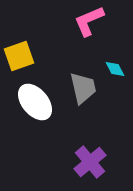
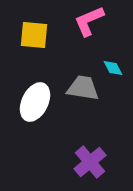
yellow square: moved 15 px right, 21 px up; rotated 24 degrees clockwise
cyan diamond: moved 2 px left, 1 px up
gray trapezoid: rotated 68 degrees counterclockwise
white ellipse: rotated 66 degrees clockwise
